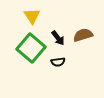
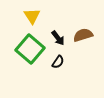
green square: moved 1 px left, 1 px down
black semicircle: rotated 48 degrees counterclockwise
